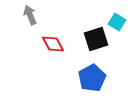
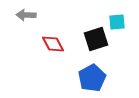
gray arrow: moved 4 px left; rotated 66 degrees counterclockwise
cyan square: rotated 36 degrees counterclockwise
